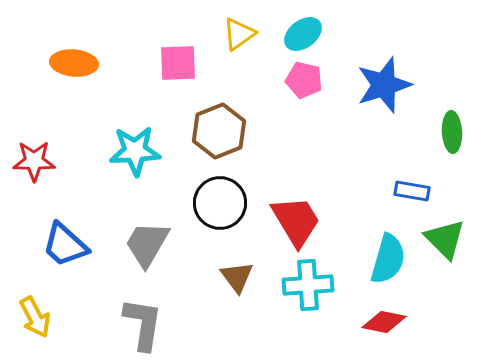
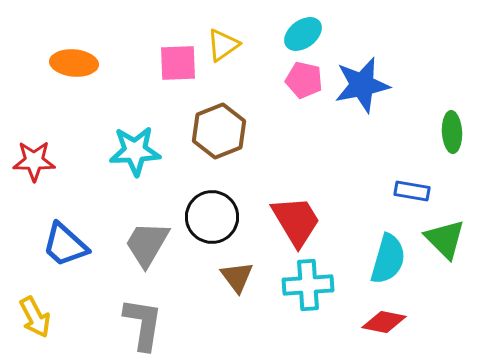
yellow triangle: moved 16 px left, 11 px down
blue star: moved 22 px left; rotated 6 degrees clockwise
black circle: moved 8 px left, 14 px down
